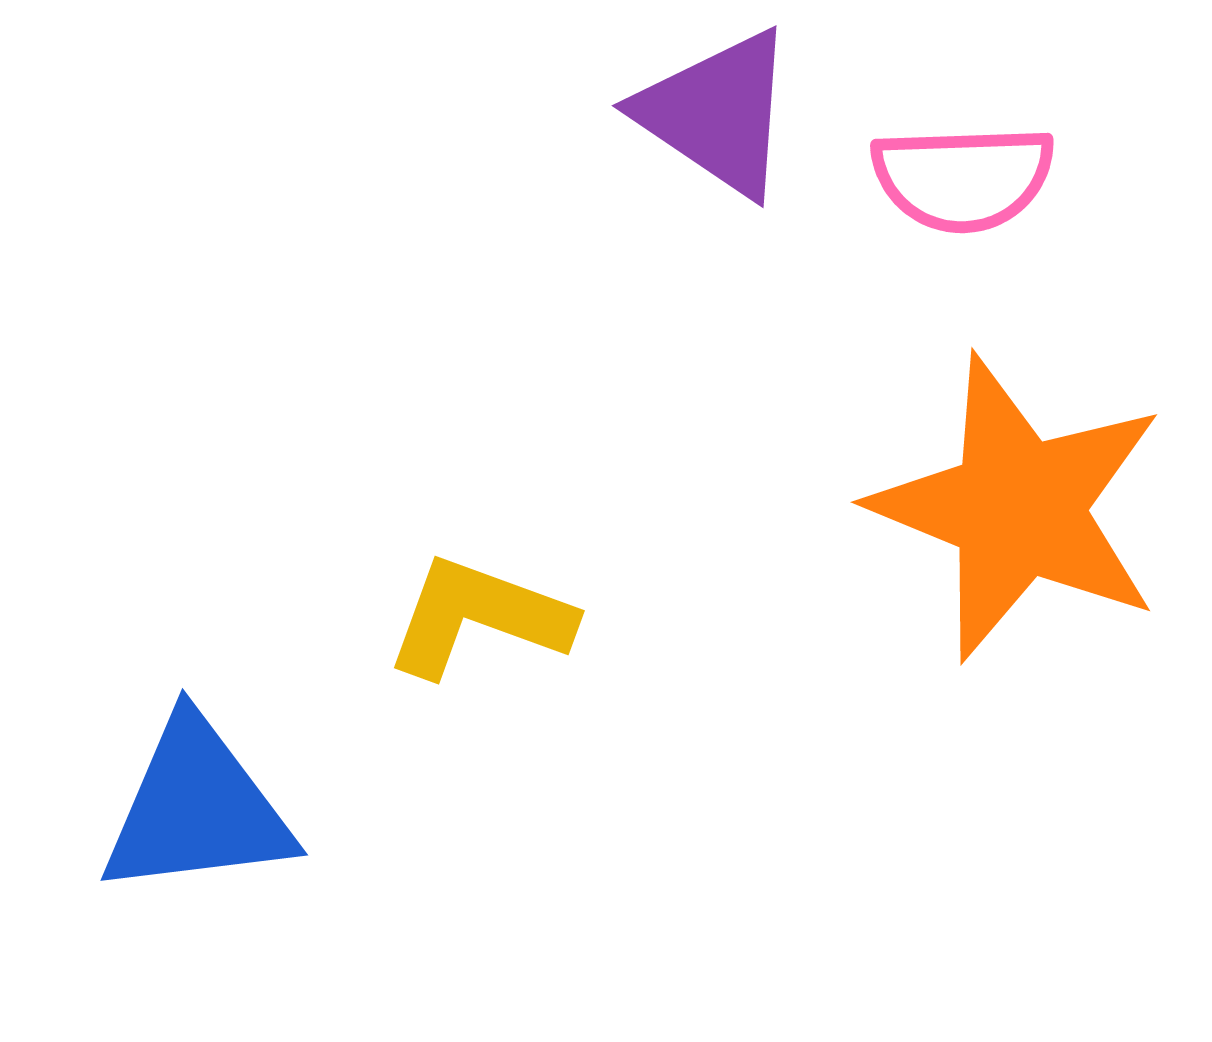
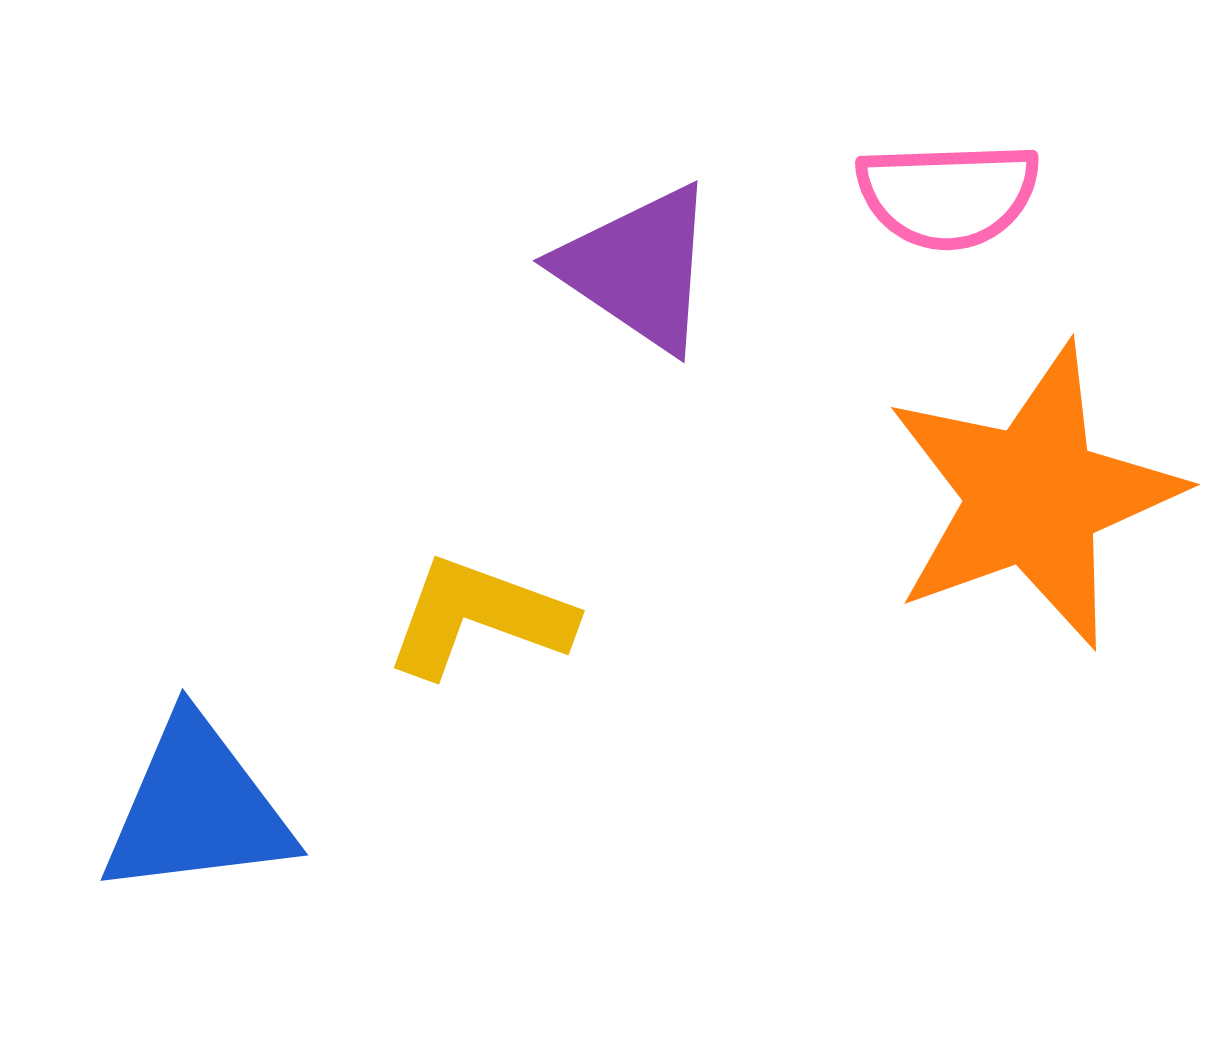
purple triangle: moved 79 px left, 155 px down
pink semicircle: moved 15 px left, 17 px down
orange star: moved 15 px right, 12 px up; rotated 30 degrees clockwise
